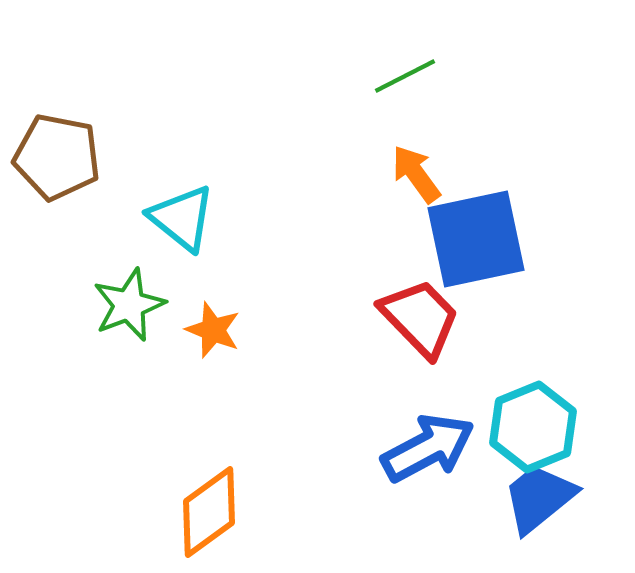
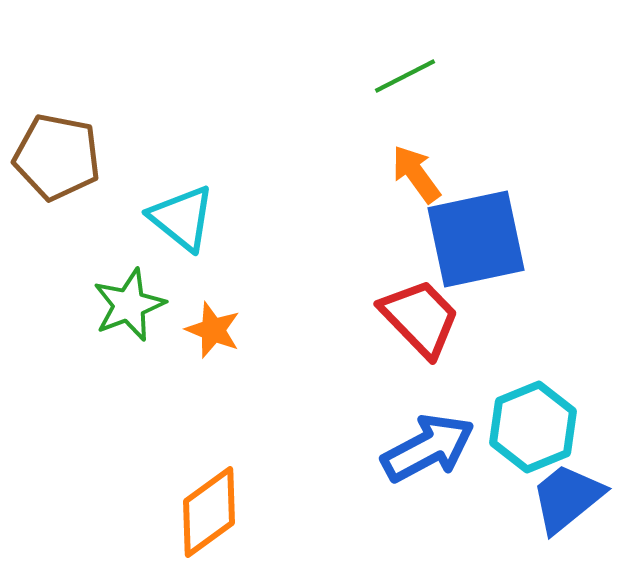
blue trapezoid: moved 28 px right
